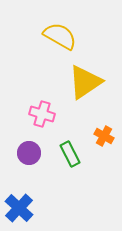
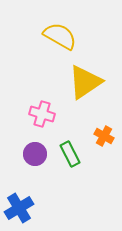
purple circle: moved 6 px right, 1 px down
blue cross: rotated 16 degrees clockwise
